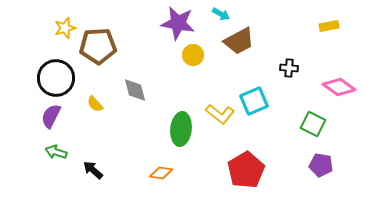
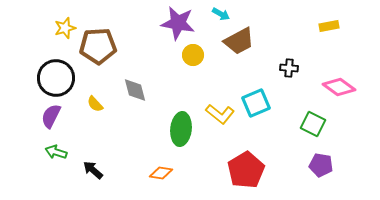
cyan square: moved 2 px right, 2 px down
